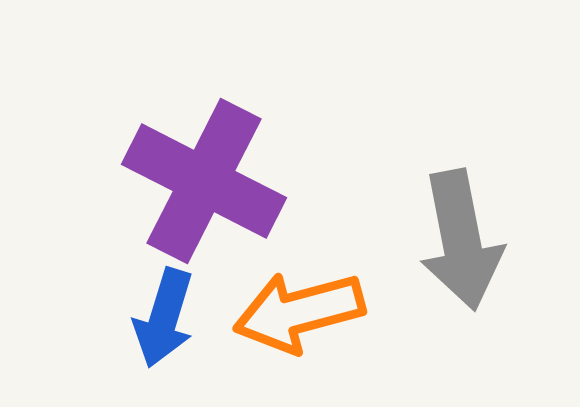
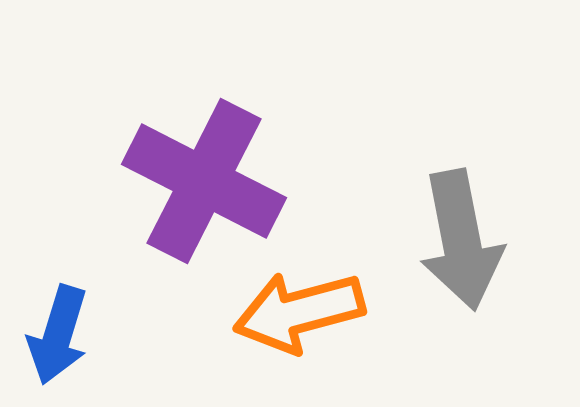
blue arrow: moved 106 px left, 17 px down
